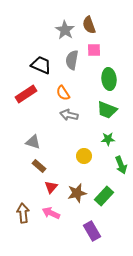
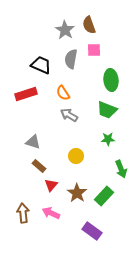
gray semicircle: moved 1 px left, 1 px up
green ellipse: moved 2 px right, 1 px down
red rectangle: rotated 15 degrees clockwise
gray arrow: rotated 18 degrees clockwise
yellow circle: moved 8 px left
green arrow: moved 4 px down
red triangle: moved 2 px up
brown star: rotated 24 degrees counterclockwise
purple rectangle: rotated 24 degrees counterclockwise
